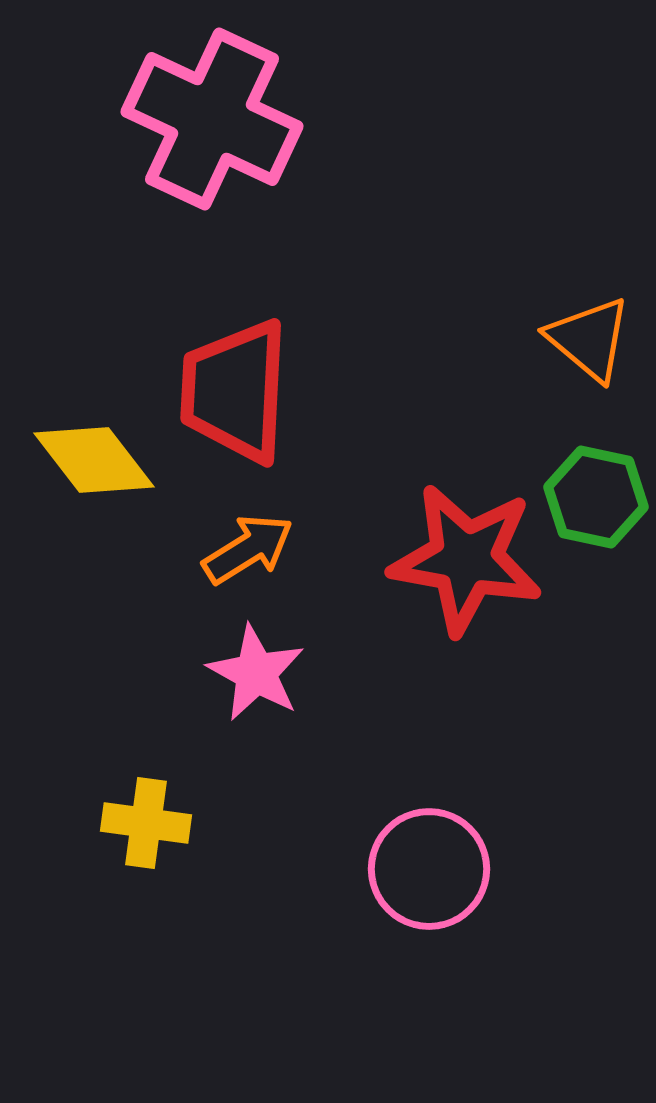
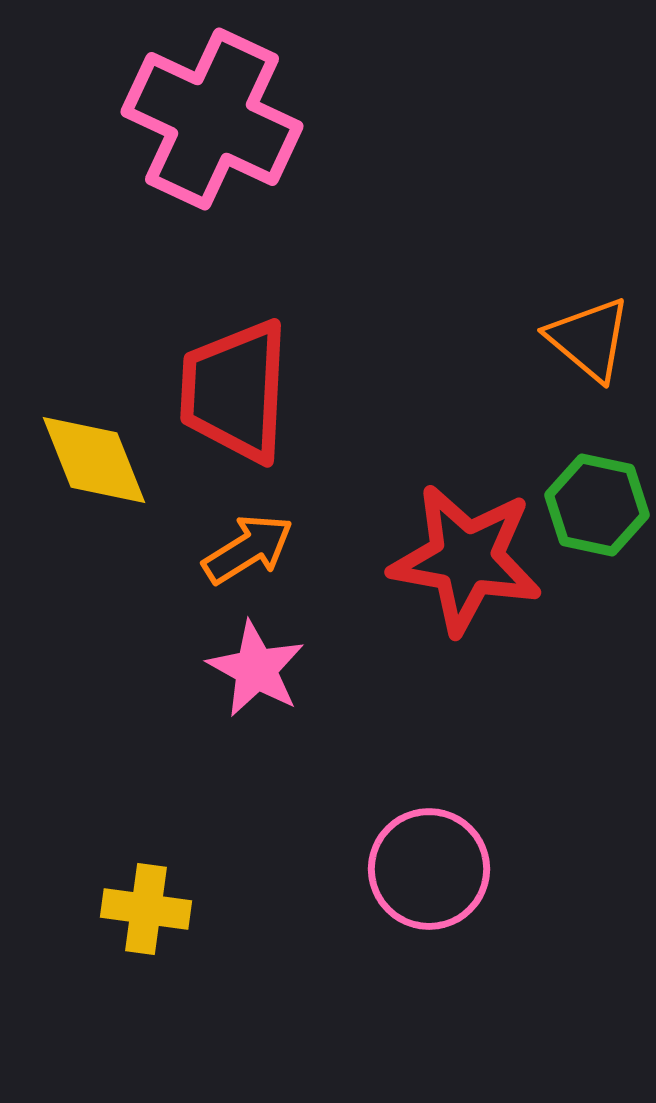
yellow diamond: rotated 16 degrees clockwise
green hexagon: moved 1 px right, 8 px down
pink star: moved 4 px up
yellow cross: moved 86 px down
